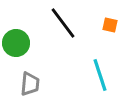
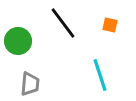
green circle: moved 2 px right, 2 px up
